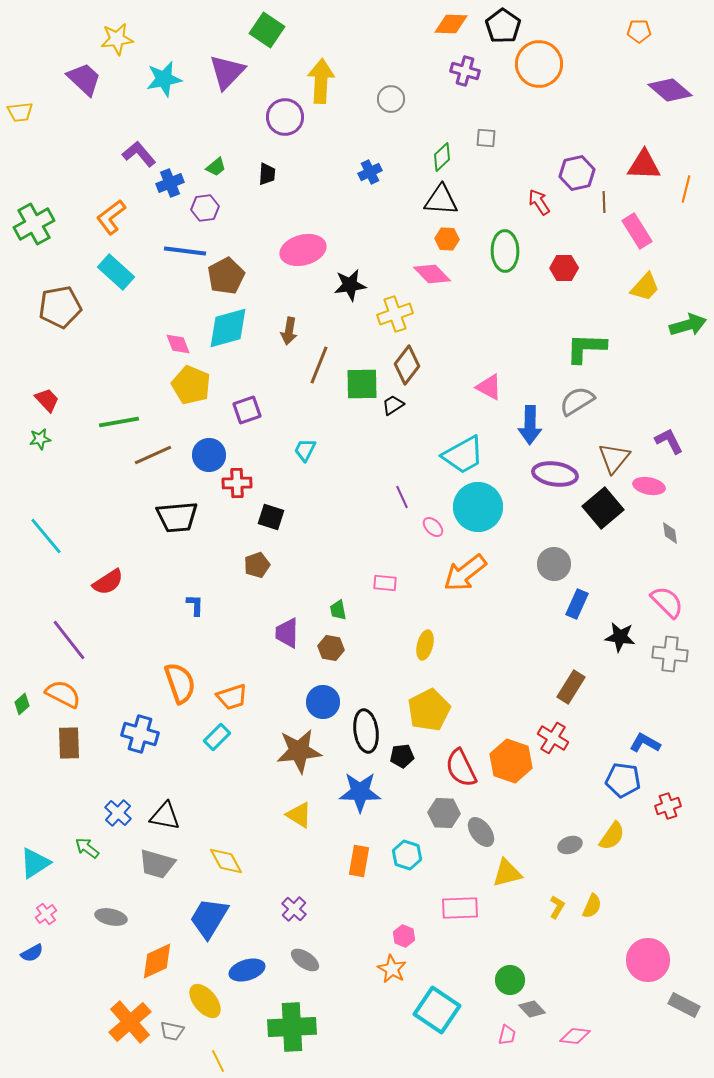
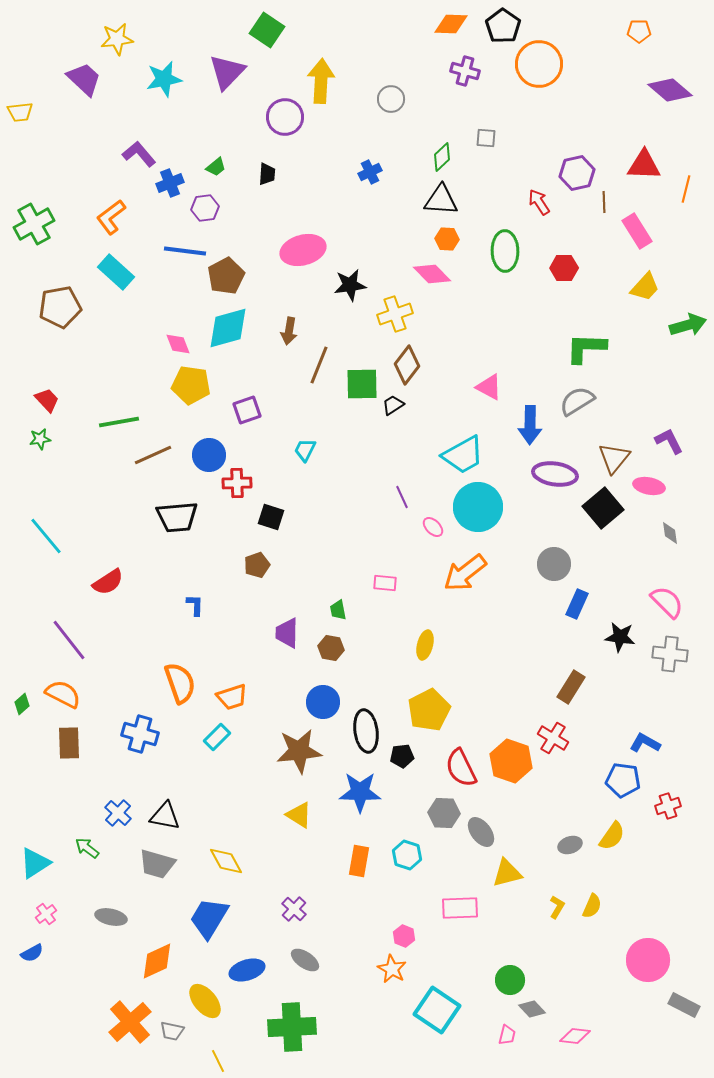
yellow pentagon at (191, 385): rotated 15 degrees counterclockwise
